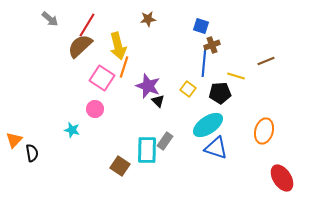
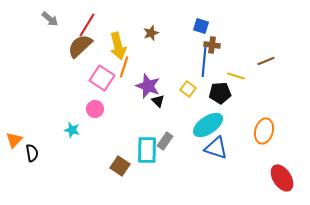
brown star: moved 3 px right, 14 px down; rotated 14 degrees counterclockwise
brown cross: rotated 28 degrees clockwise
